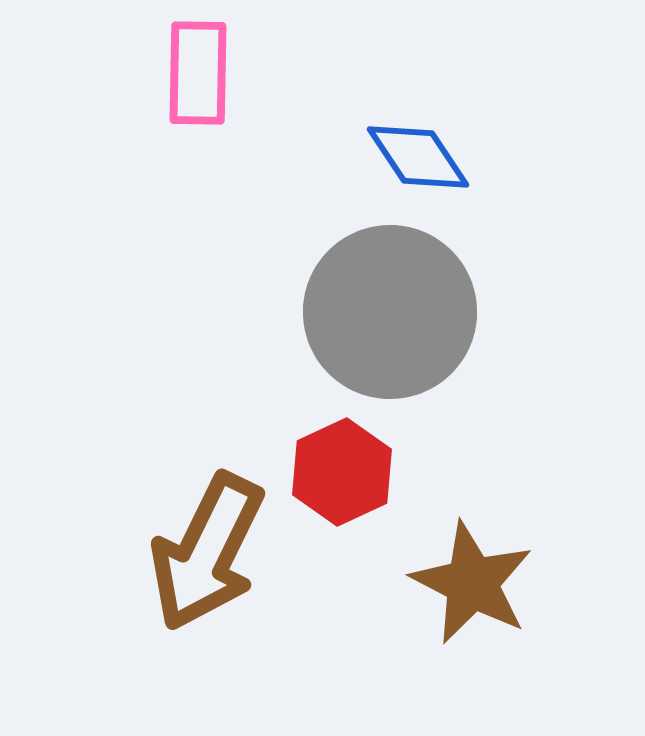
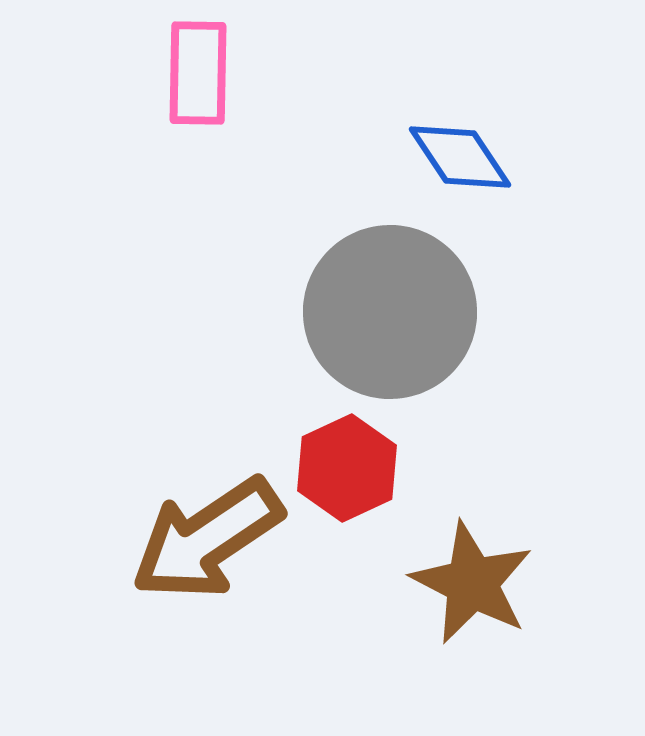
blue diamond: moved 42 px right
red hexagon: moved 5 px right, 4 px up
brown arrow: moved 13 px up; rotated 30 degrees clockwise
